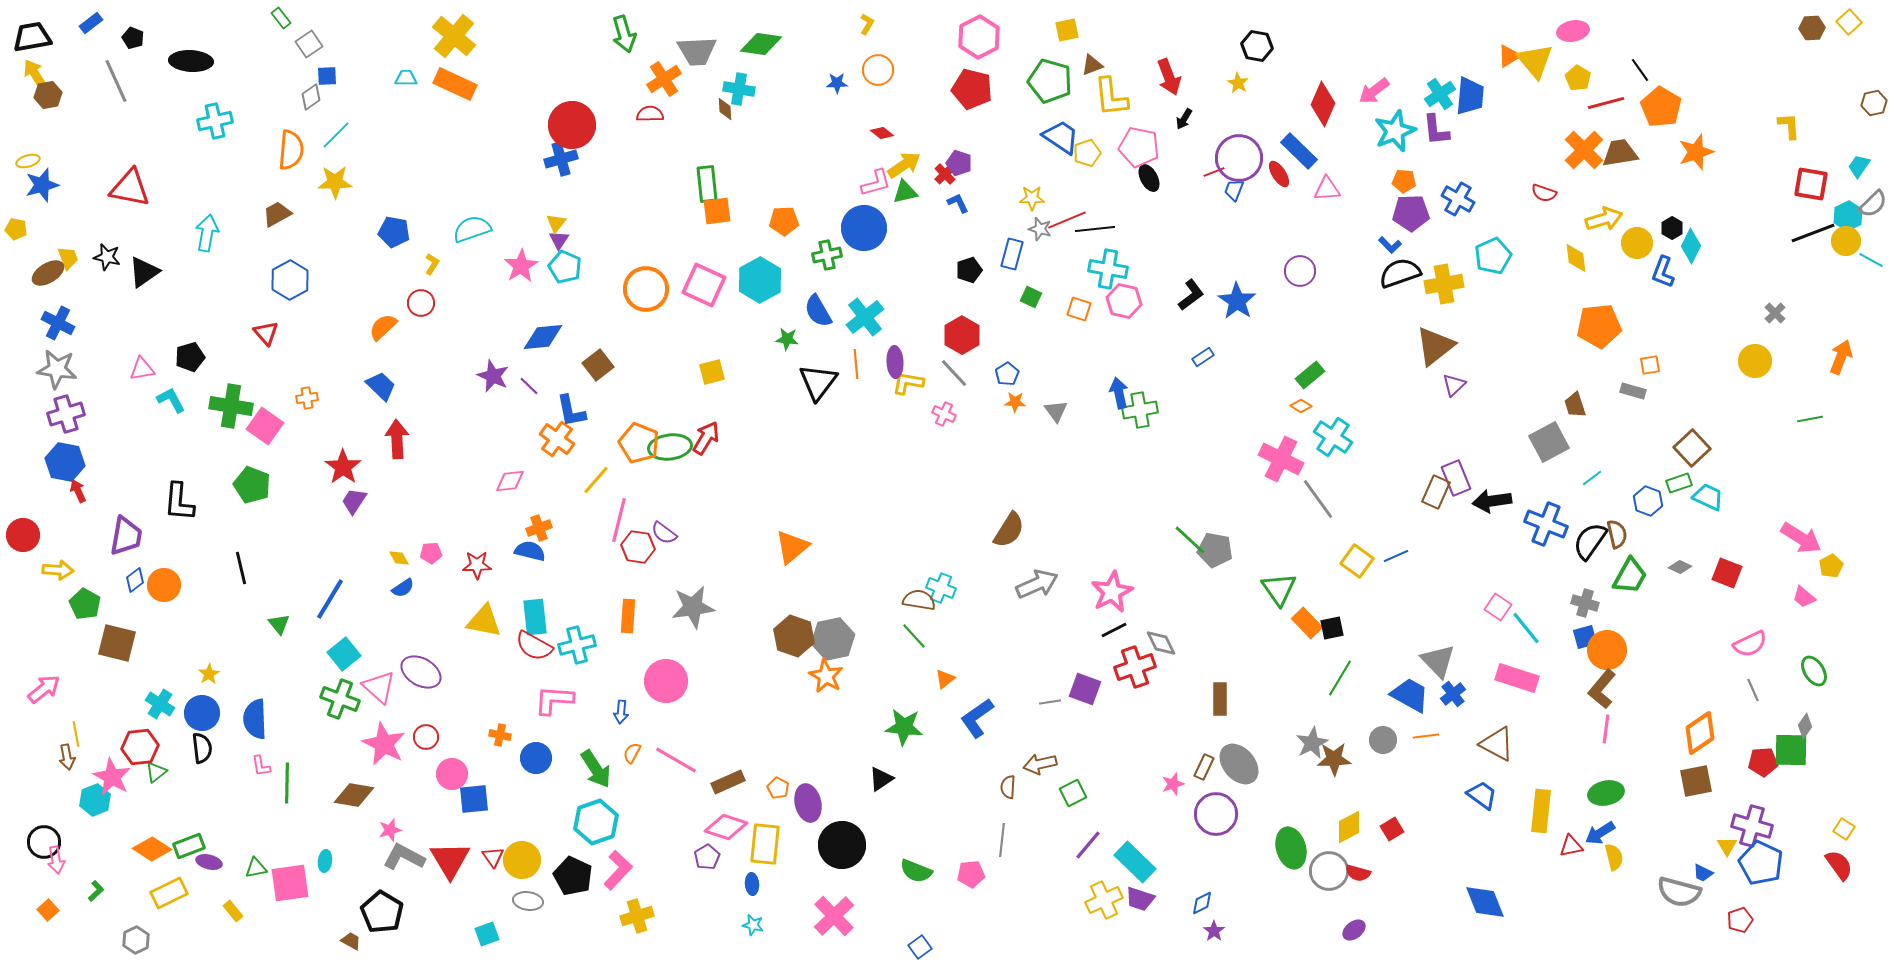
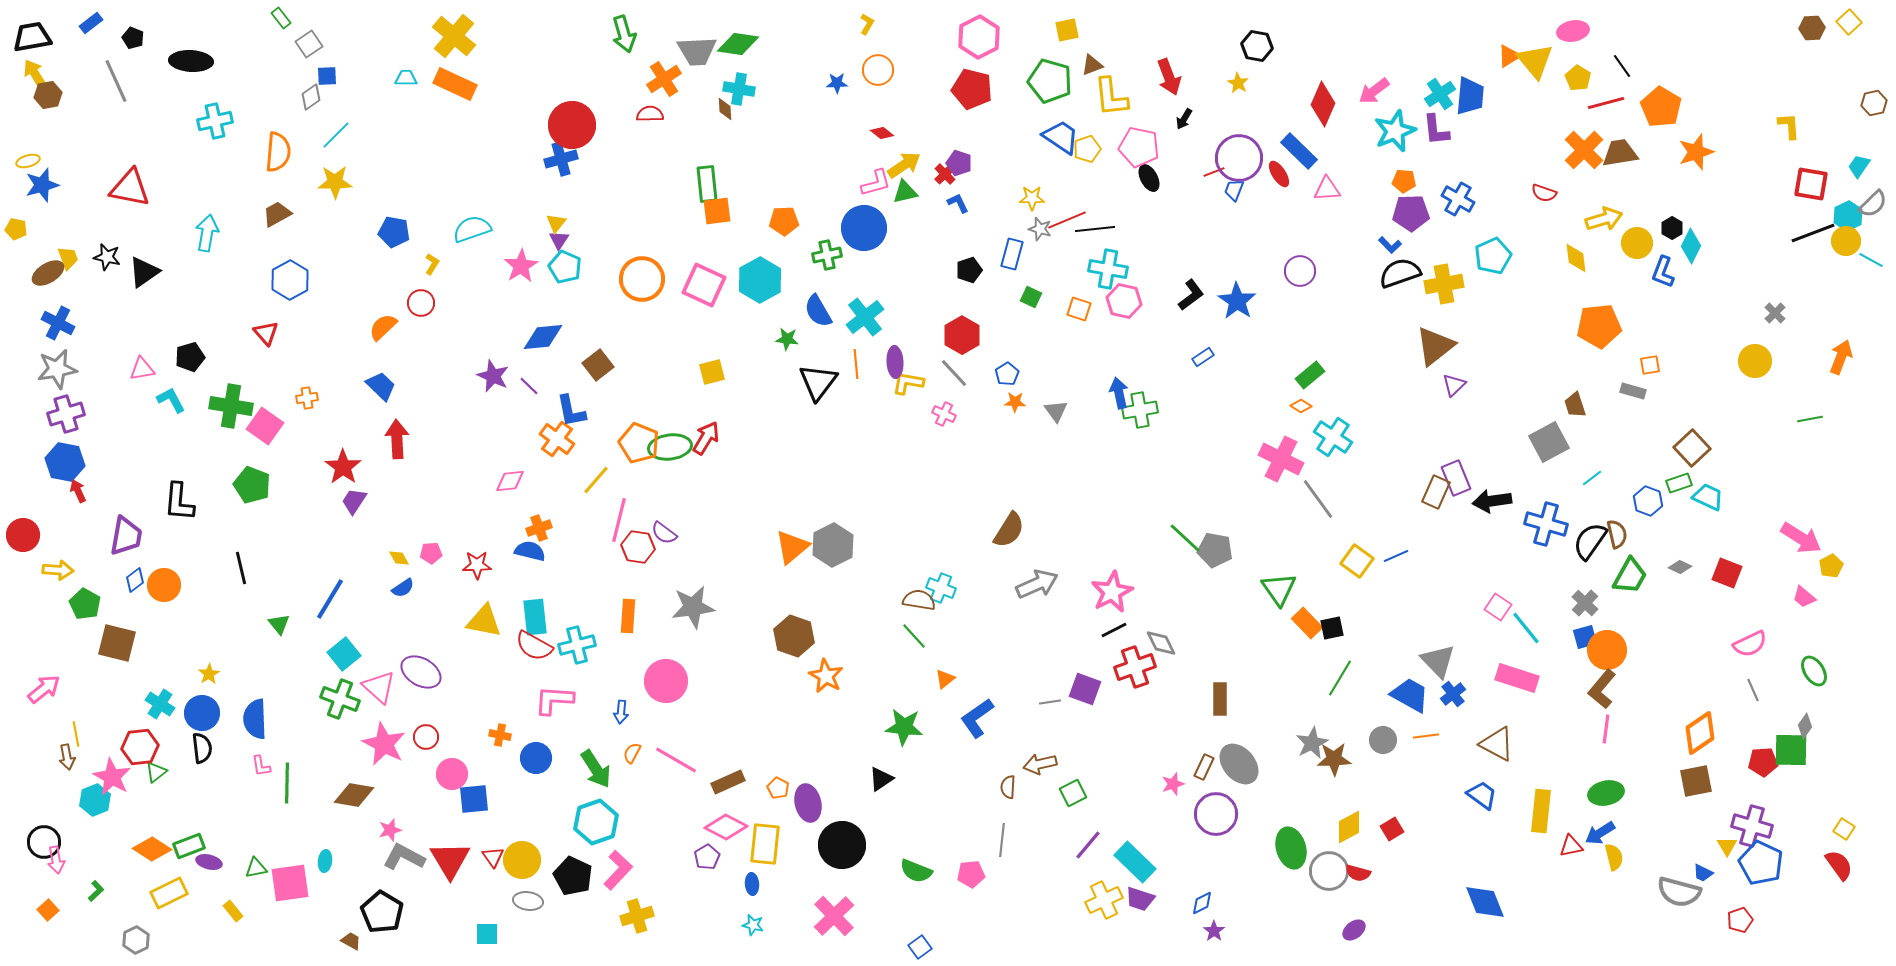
green diamond at (761, 44): moved 23 px left
black line at (1640, 70): moved 18 px left, 4 px up
orange semicircle at (291, 150): moved 13 px left, 2 px down
yellow pentagon at (1087, 153): moved 4 px up
orange circle at (646, 289): moved 4 px left, 10 px up
gray star at (57, 369): rotated 18 degrees counterclockwise
blue cross at (1546, 524): rotated 6 degrees counterclockwise
green line at (1190, 540): moved 5 px left, 2 px up
gray cross at (1585, 603): rotated 28 degrees clockwise
gray hexagon at (833, 639): moved 94 px up; rotated 15 degrees counterclockwise
pink diamond at (726, 827): rotated 9 degrees clockwise
cyan square at (487, 934): rotated 20 degrees clockwise
